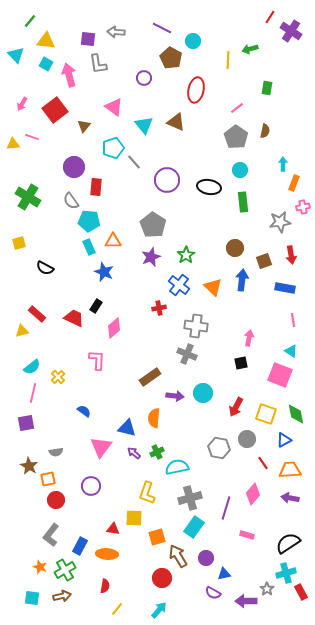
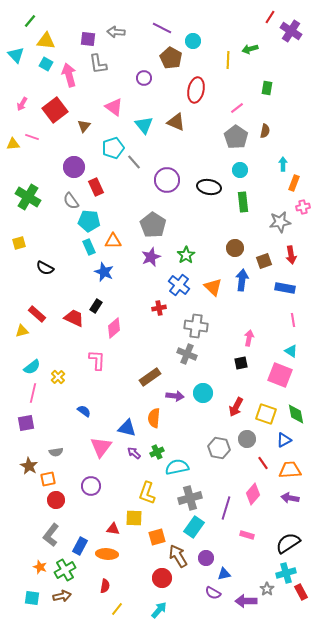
red rectangle at (96, 187): rotated 30 degrees counterclockwise
